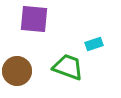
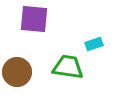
green trapezoid: rotated 12 degrees counterclockwise
brown circle: moved 1 px down
